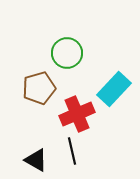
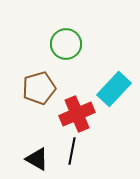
green circle: moved 1 px left, 9 px up
black line: rotated 24 degrees clockwise
black triangle: moved 1 px right, 1 px up
